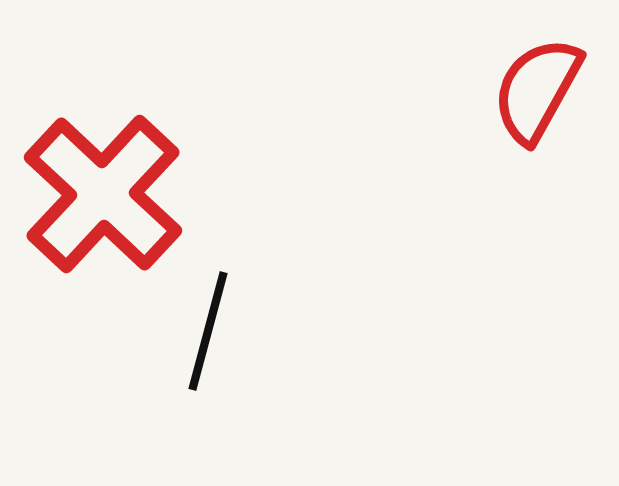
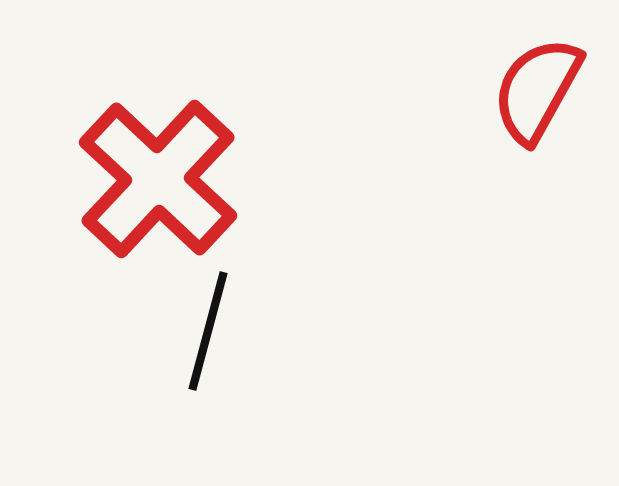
red cross: moved 55 px right, 15 px up
